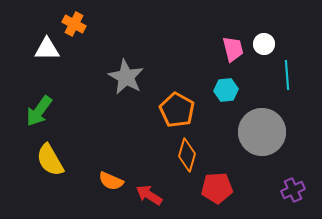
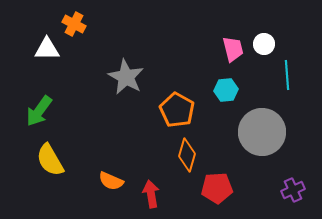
red arrow: moved 2 px right, 1 px up; rotated 48 degrees clockwise
